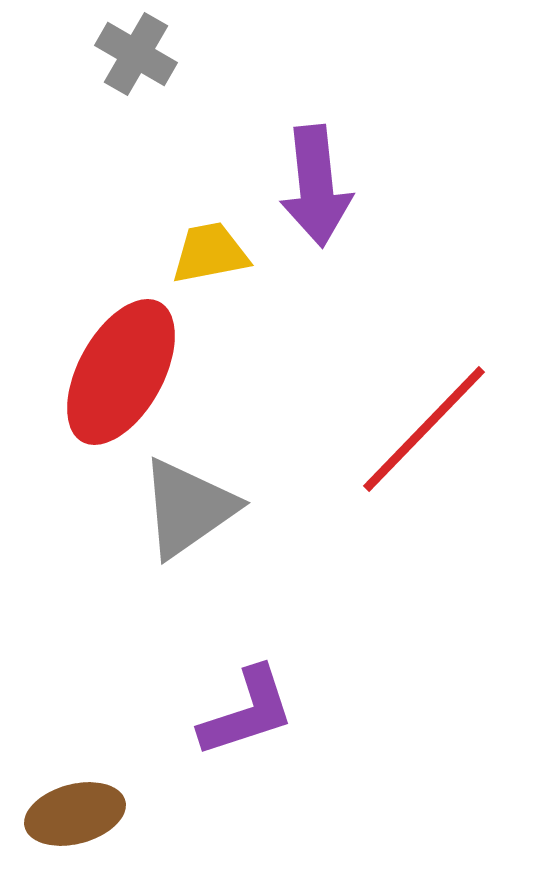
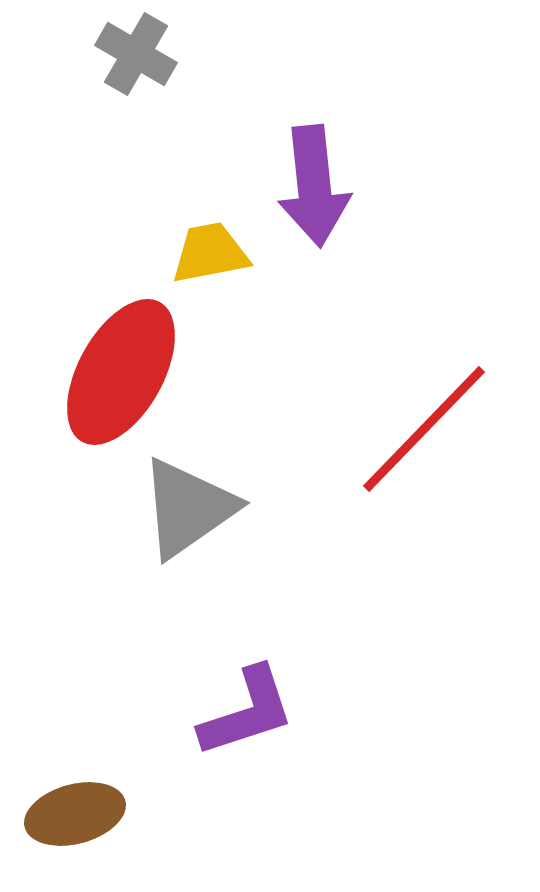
purple arrow: moved 2 px left
